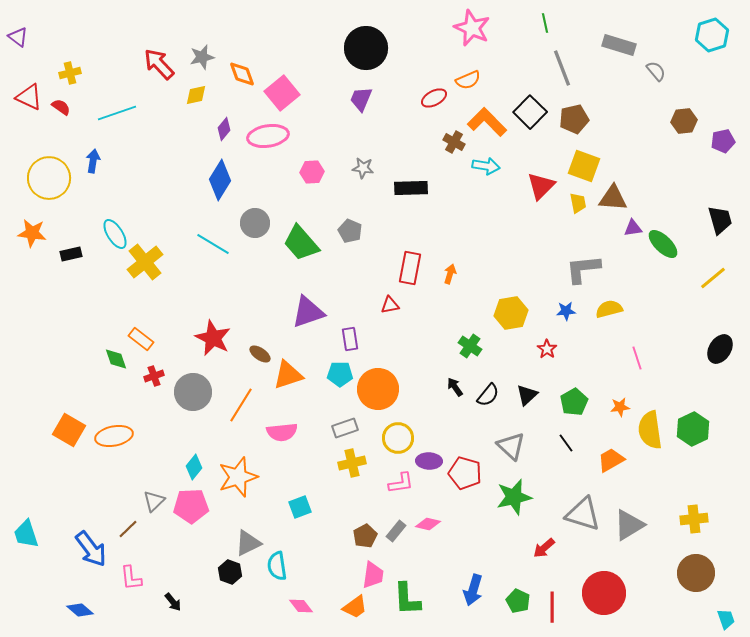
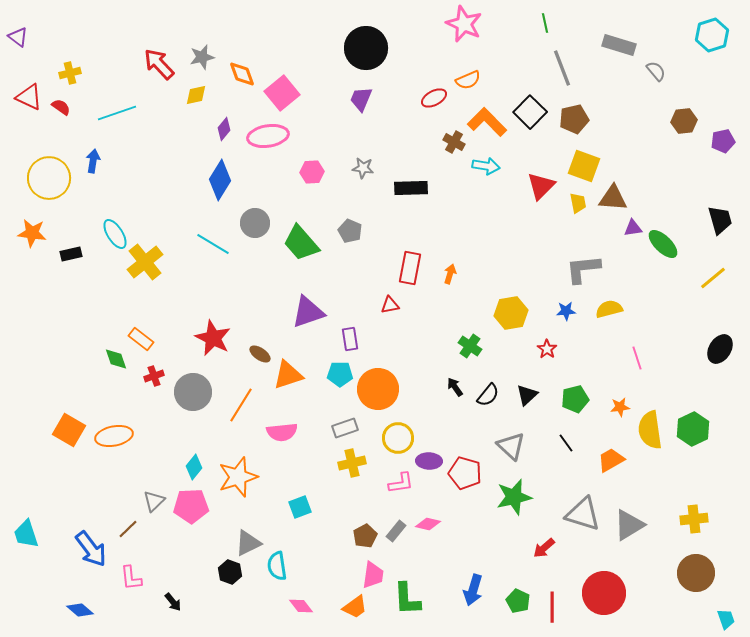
pink star at (472, 28): moved 8 px left, 4 px up
green pentagon at (574, 402): moved 1 px right, 3 px up; rotated 16 degrees clockwise
